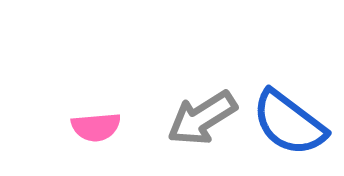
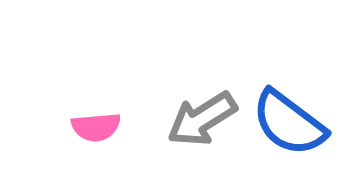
gray arrow: moved 1 px down
